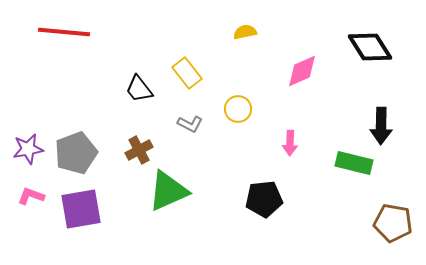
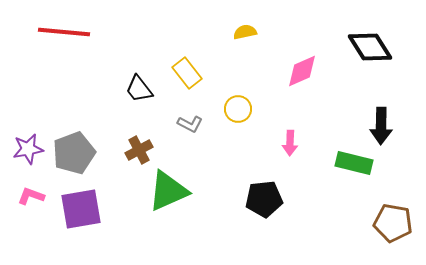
gray pentagon: moved 2 px left
